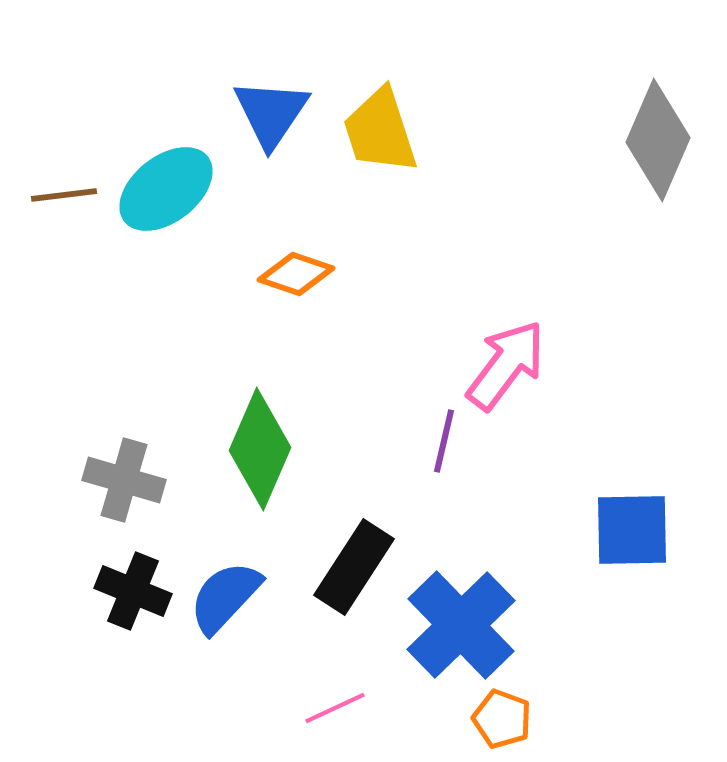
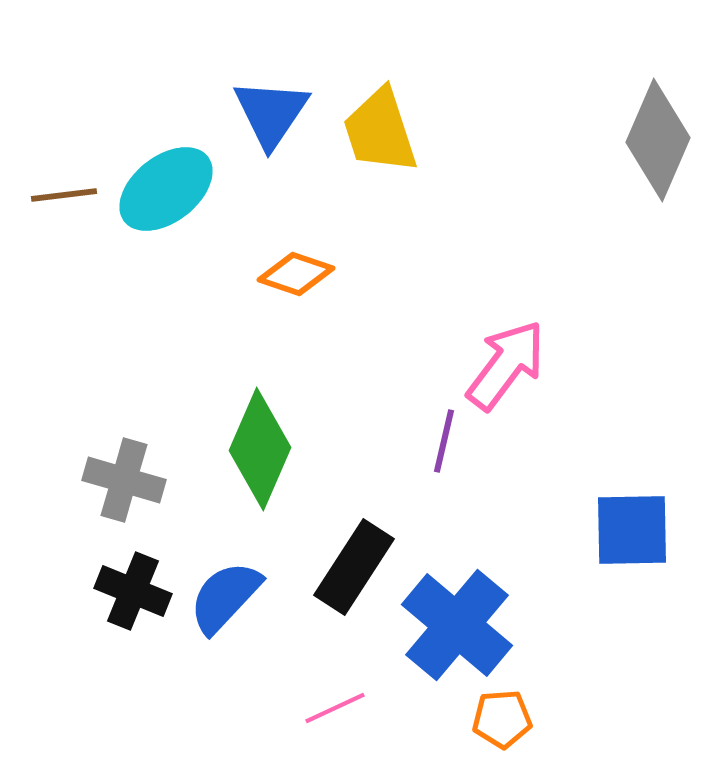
blue cross: moved 4 px left; rotated 6 degrees counterclockwise
orange pentagon: rotated 24 degrees counterclockwise
